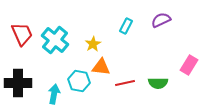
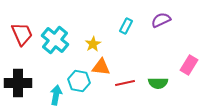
cyan arrow: moved 2 px right, 1 px down
